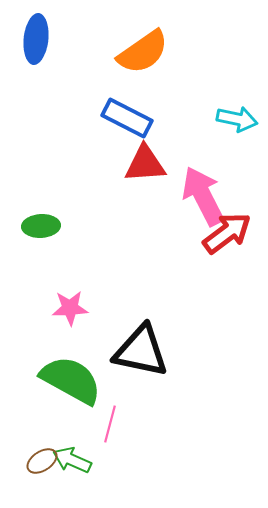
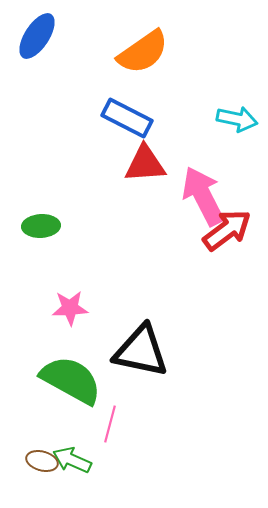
blue ellipse: moved 1 px right, 3 px up; rotated 27 degrees clockwise
red arrow: moved 3 px up
brown ellipse: rotated 48 degrees clockwise
